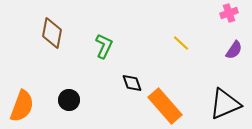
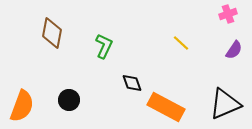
pink cross: moved 1 px left, 1 px down
orange rectangle: moved 1 px right, 1 px down; rotated 21 degrees counterclockwise
